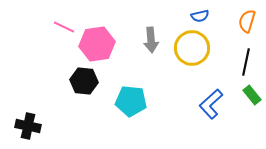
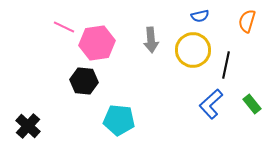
pink hexagon: moved 1 px up
yellow circle: moved 1 px right, 2 px down
black line: moved 20 px left, 3 px down
green rectangle: moved 9 px down
cyan pentagon: moved 12 px left, 19 px down
black cross: rotated 30 degrees clockwise
